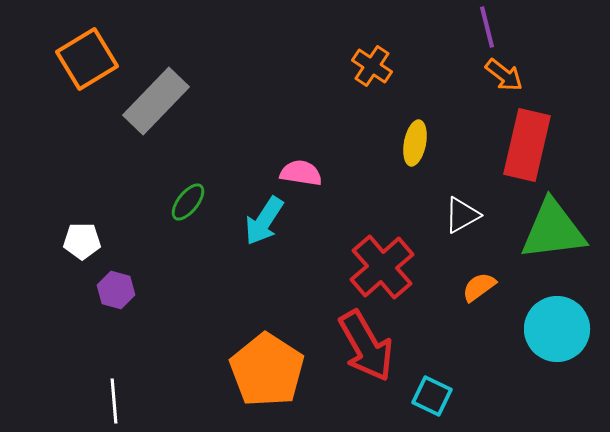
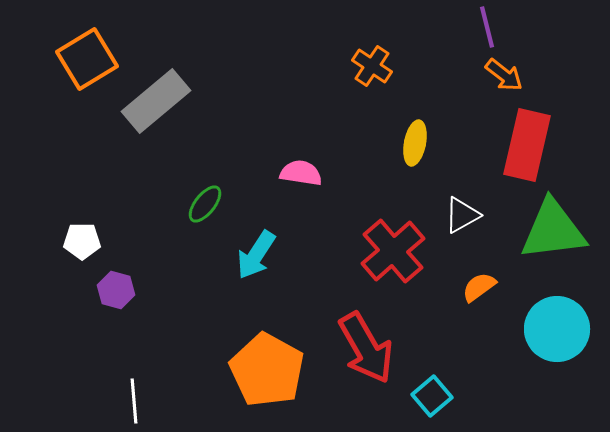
gray rectangle: rotated 6 degrees clockwise
green ellipse: moved 17 px right, 2 px down
cyan arrow: moved 8 px left, 34 px down
red cross: moved 11 px right, 16 px up
red arrow: moved 2 px down
orange pentagon: rotated 4 degrees counterclockwise
cyan square: rotated 24 degrees clockwise
white line: moved 20 px right
